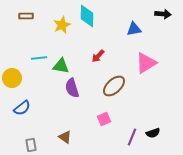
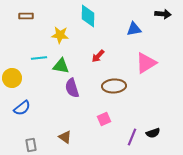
cyan diamond: moved 1 px right
yellow star: moved 2 px left, 10 px down; rotated 30 degrees clockwise
brown ellipse: rotated 40 degrees clockwise
